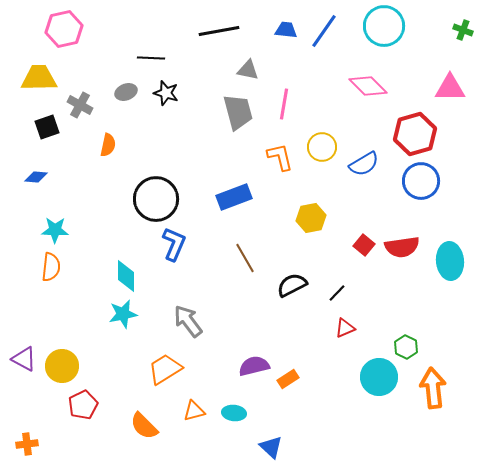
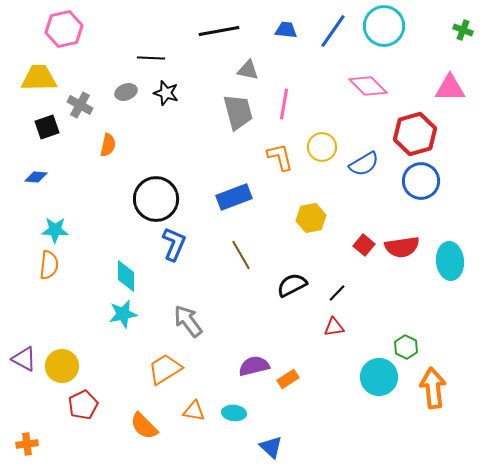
blue line at (324, 31): moved 9 px right
brown line at (245, 258): moved 4 px left, 3 px up
orange semicircle at (51, 267): moved 2 px left, 2 px up
red triangle at (345, 328): moved 11 px left, 1 px up; rotated 15 degrees clockwise
orange triangle at (194, 411): rotated 25 degrees clockwise
